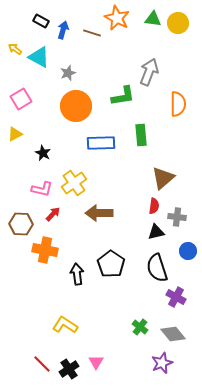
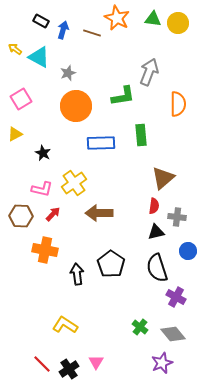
brown hexagon: moved 8 px up
